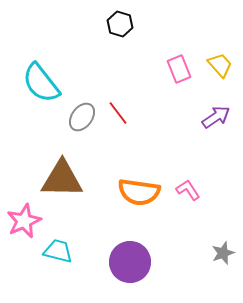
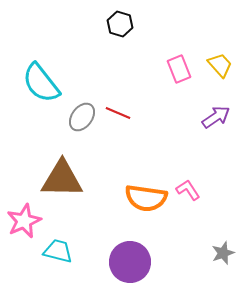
red line: rotated 30 degrees counterclockwise
orange semicircle: moved 7 px right, 6 px down
